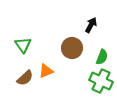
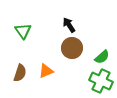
black arrow: moved 22 px left; rotated 63 degrees counterclockwise
green triangle: moved 14 px up
green semicircle: rotated 28 degrees clockwise
brown semicircle: moved 5 px left, 5 px up; rotated 30 degrees counterclockwise
